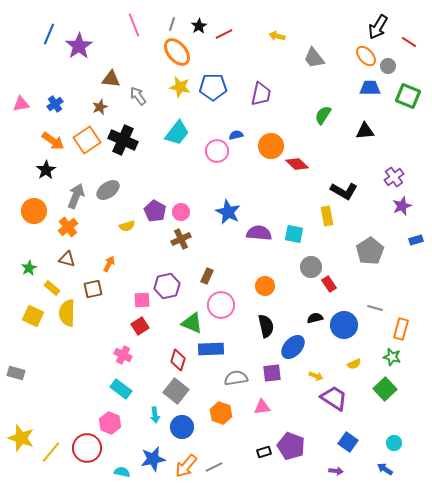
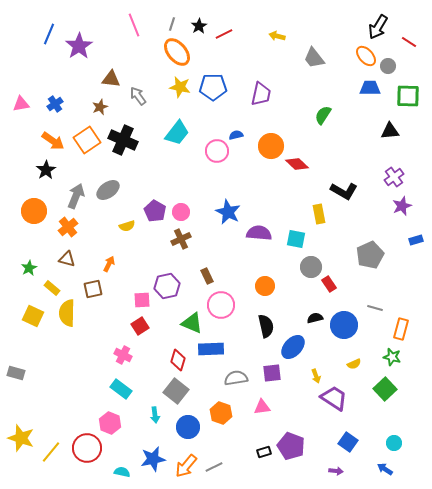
green square at (408, 96): rotated 20 degrees counterclockwise
black triangle at (365, 131): moved 25 px right
yellow rectangle at (327, 216): moved 8 px left, 2 px up
cyan square at (294, 234): moved 2 px right, 5 px down
gray pentagon at (370, 251): moved 4 px down; rotated 8 degrees clockwise
brown rectangle at (207, 276): rotated 49 degrees counterclockwise
yellow arrow at (316, 376): rotated 48 degrees clockwise
blue circle at (182, 427): moved 6 px right
